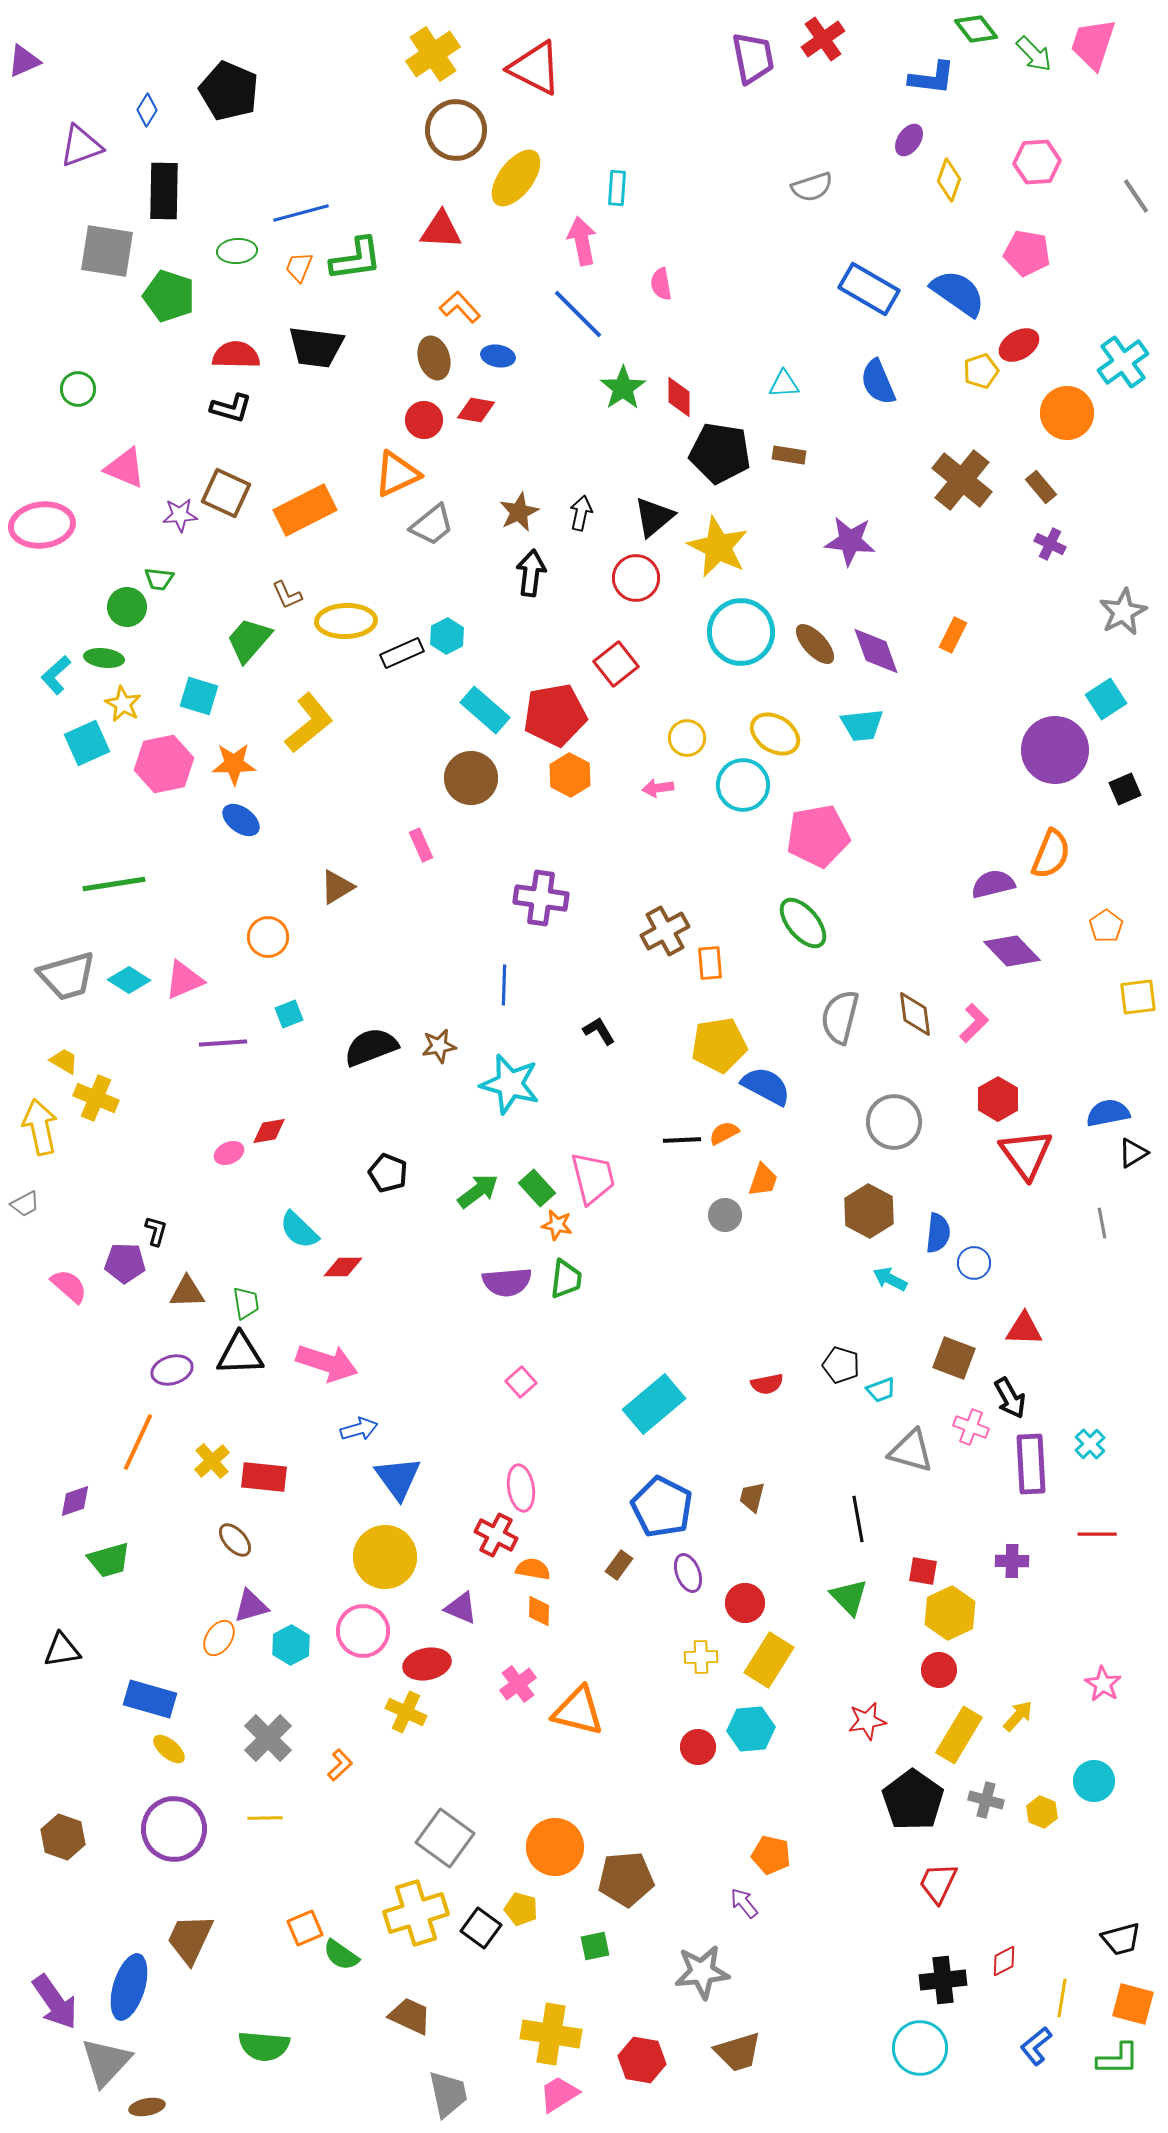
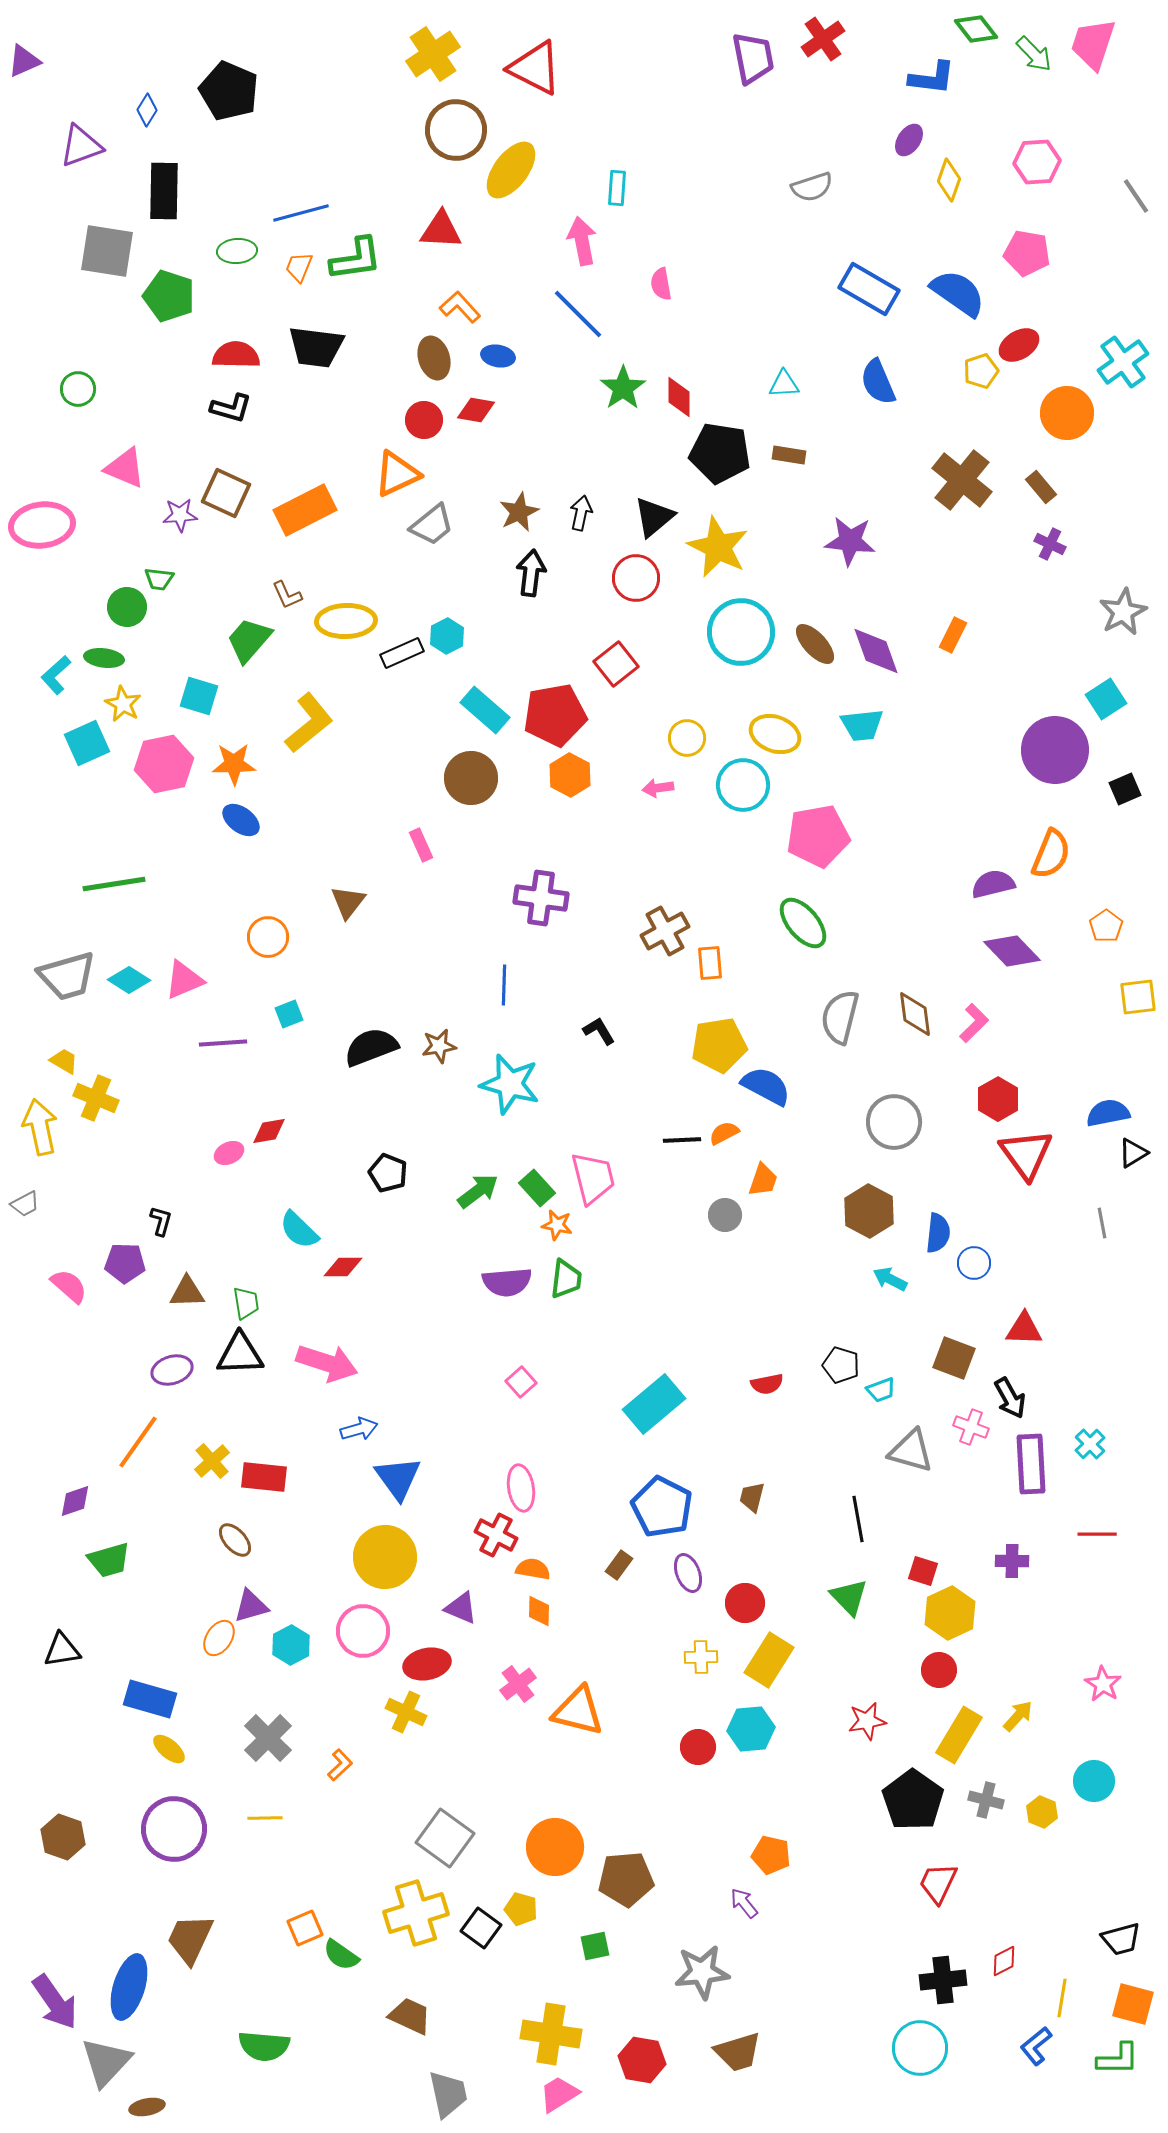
yellow ellipse at (516, 178): moved 5 px left, 8 px up
yellow ellipse at (775, 734): rotated 12 degrees counterclockwise
brown triangle at (337, 887): moved 11 px right, 15 px down; rotated 21 degrees counterclockwise
black L-shape at (156, 1231): moved 5 px right, 10 px up
orange line at (138, 1442): rotated 10 degrees clockwise
red square at (923, 1571): rotated 8 degrees clockwise
